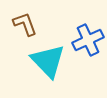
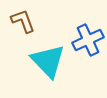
brown L-shape: moved 2 px left, 3 px up
